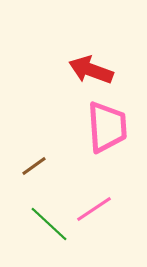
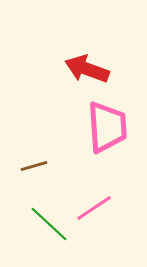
red arrow: moved 4 px left, 1 px up
brown line: rotated 20 degrees clockwise
pink line: moved 1 px up
